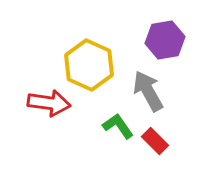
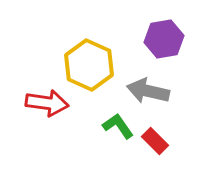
purple hexagon: moved 1 px left, 1 px up
gray arrow: rotated 48 degrees counterclockwise
red arrow: moved 2 px left
